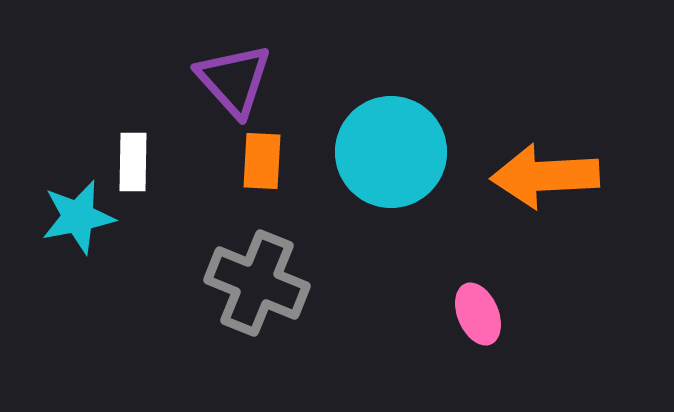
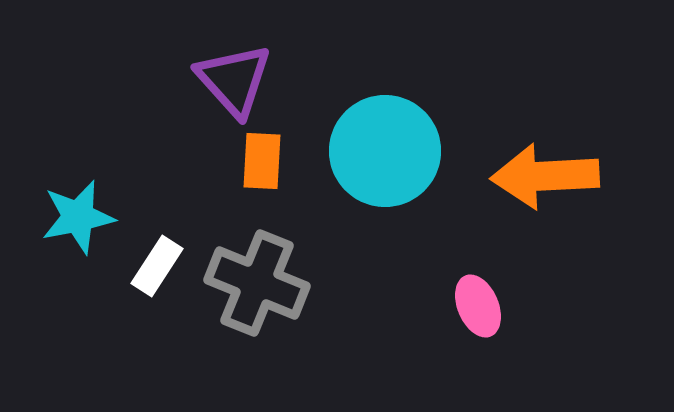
cyan circle: moved 6 px left, 1 px up
white rectangle: moved 24 px right, 104 px down; rotated 32 degrees clockwise
pink ellipse: moved 8 px up
